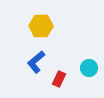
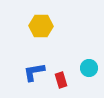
blue L-shape: moved 2 px left, 10 px down; rotated 30 degrees clockwise
red rectangle: moved 2 px right, 1 px down; rotated 42 degrees counterclockwise
